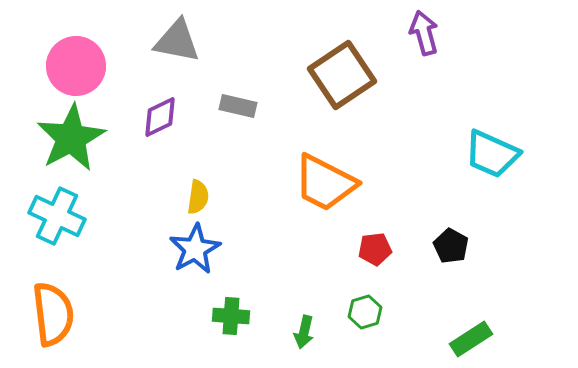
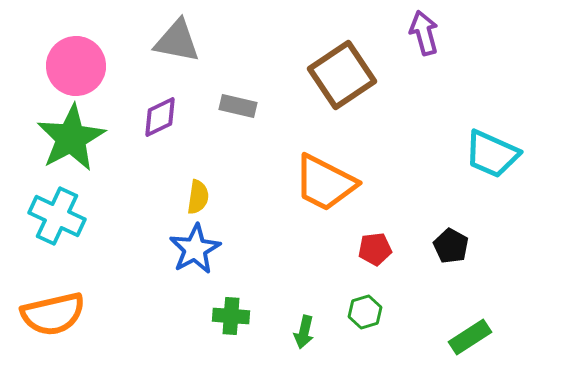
orange semicircle: rotated 84 degrees clockwise
green rectangle: moved 1 px left, 2 px up
